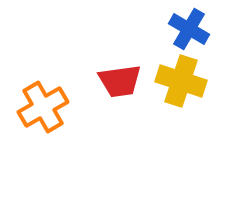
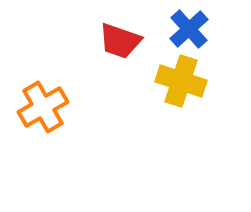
blue cross: rotated 18 degrees clockwise
red trapezoid: moved 40 px up; rotated 27 degrees clockwise
